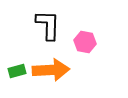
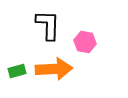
orange arrow: moved 3 px right, 1 px up
